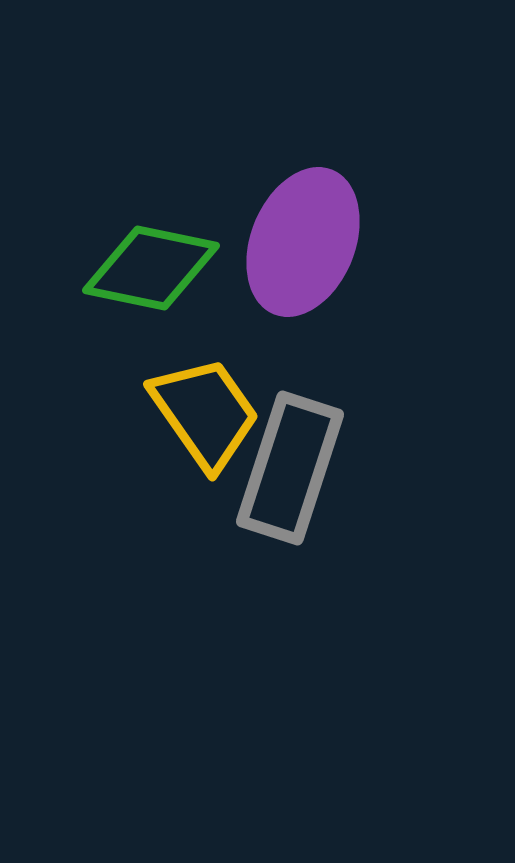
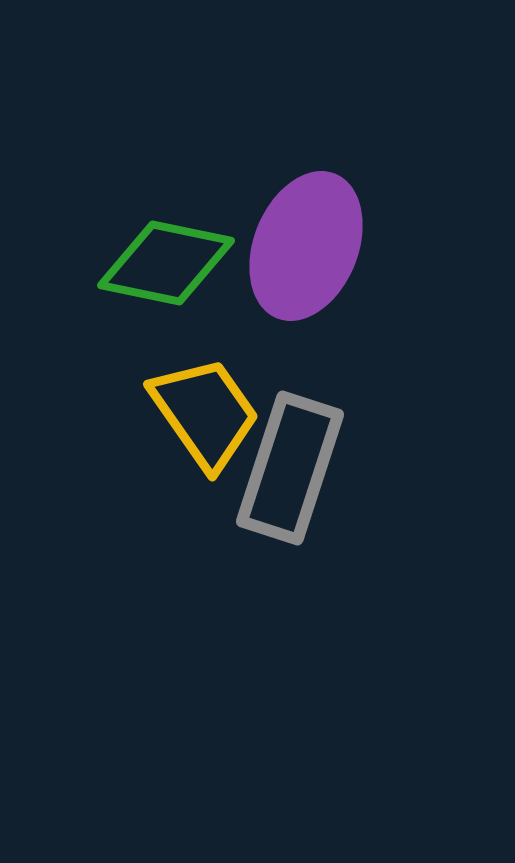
purple ellipse: moved 3 px right, 4 px down
green diamond: moved 15 px right, 5 px up
